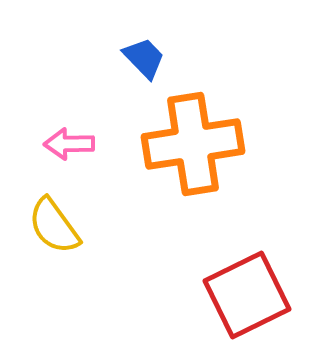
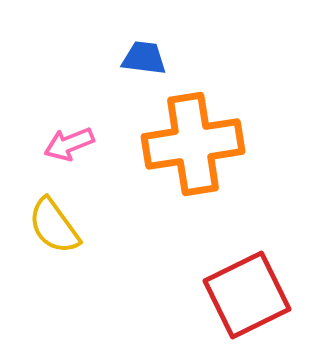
blue trapezoid: rotated 39 degrees counterclockwise
pink arrow: rotated 21 degrees counterclockwise
